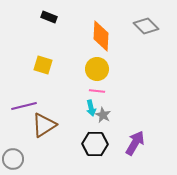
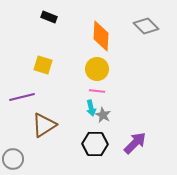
purple line: moved 2 px left, 9 px up
purple arrow: rotated 15 degrees clockwise
